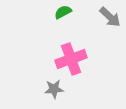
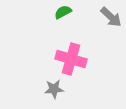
gray arrow: moved 1 px right
pink cross: rotated 36 degrees clockwise
